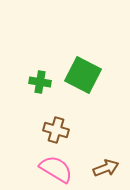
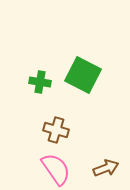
pink semicircle: rotated 24 degrees clockwise
